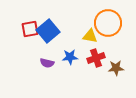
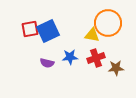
blue square: rotated 15 degrees clockwise
yellow triangle: moved 2 px right, 1 px up
